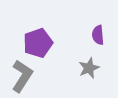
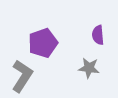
purple pentagon: moved 5 px right
gray star: rotated 30 degrees clockwise
